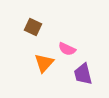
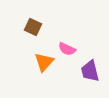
orange triangle: moved 1 px up
purple trapezoid: moved 7 px right, 3 px up
